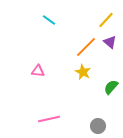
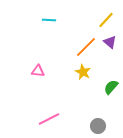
cyan line: rotated 32 degrees counterclockwise
pink line: rotated 15 degrees counterclockwise
